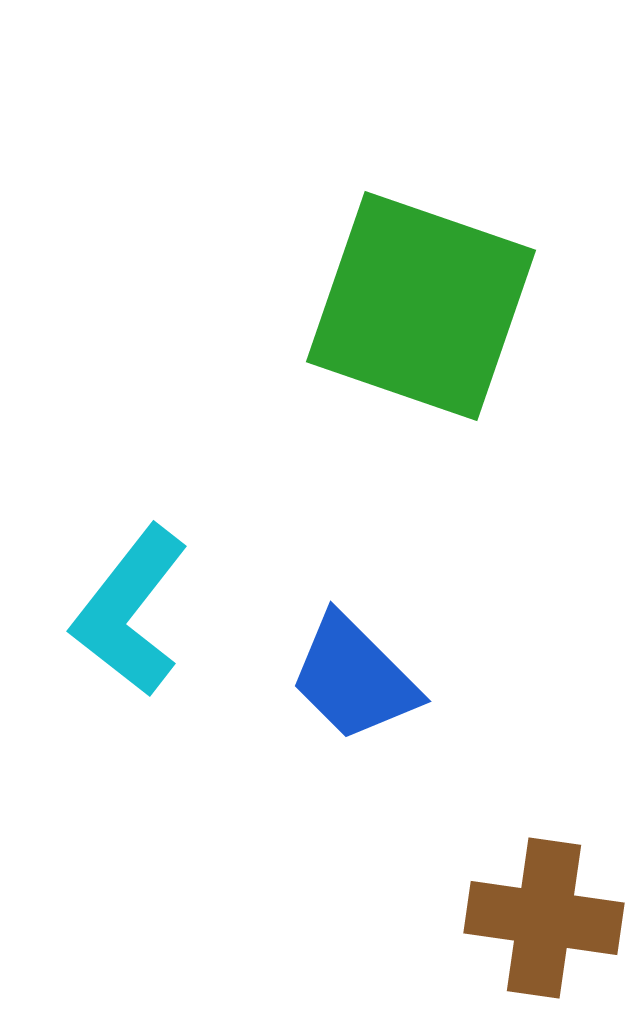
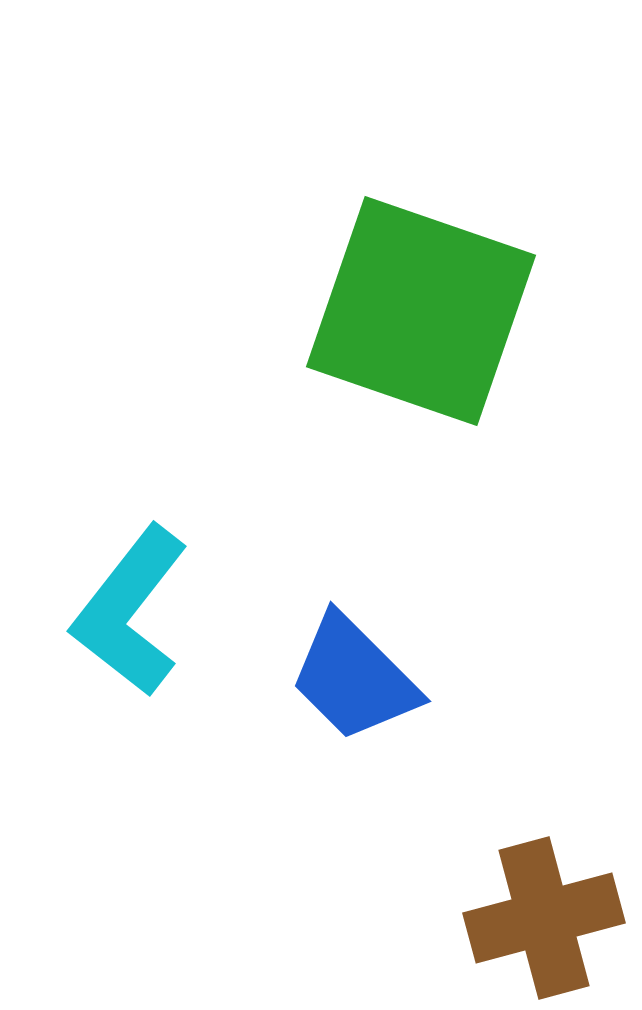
green square: moved 5 px down
brown cross: rotated 23 degrees counterclockwise
